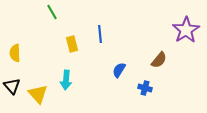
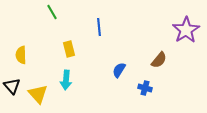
blue line: moved 1 px left, 7 px up
yellow rectangle: moved 3 px left, 5 px down
yellow semicircle: moved 6 px right, 2 px down
